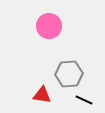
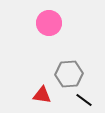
pink circle: moved 3 px up
black line: rotated 12 degrees clockwise
